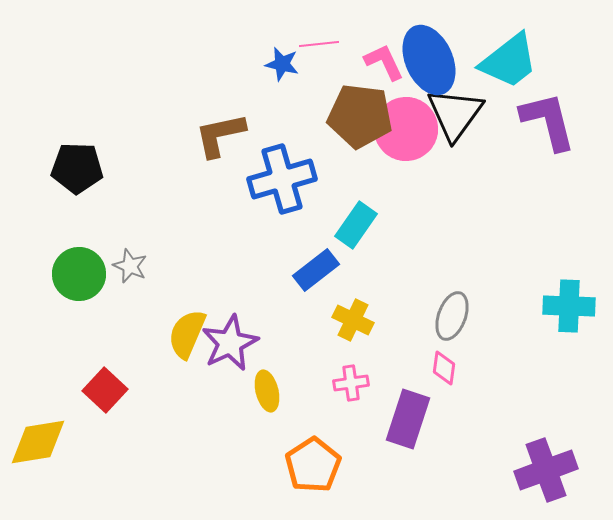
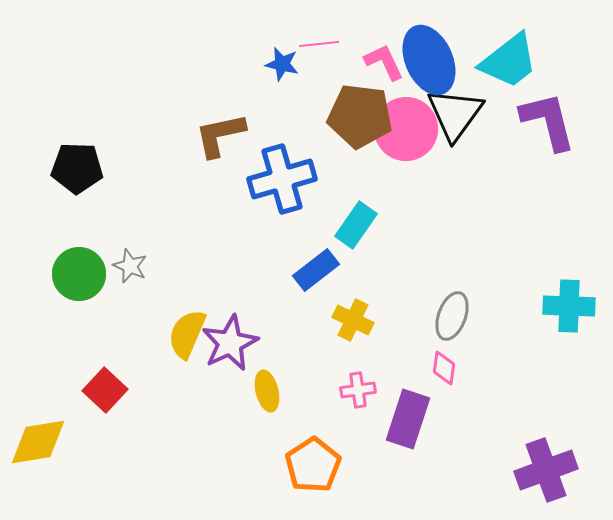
pink cross: moved 7 px right, 7 px down
